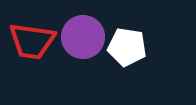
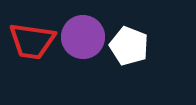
white pentagon: moved 2 px right, 1 px up; rotated 12 degrees clockwise
